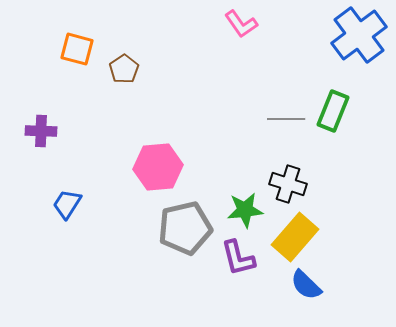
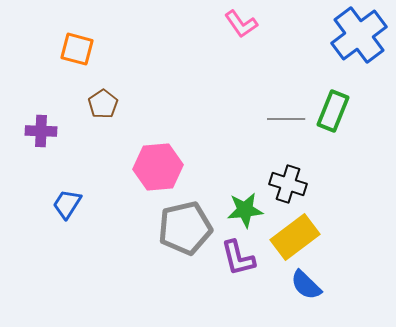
brown pentagon: moved 21 px left, 35 px down
yellow rectangle: rotated 12 degrees clockwise
